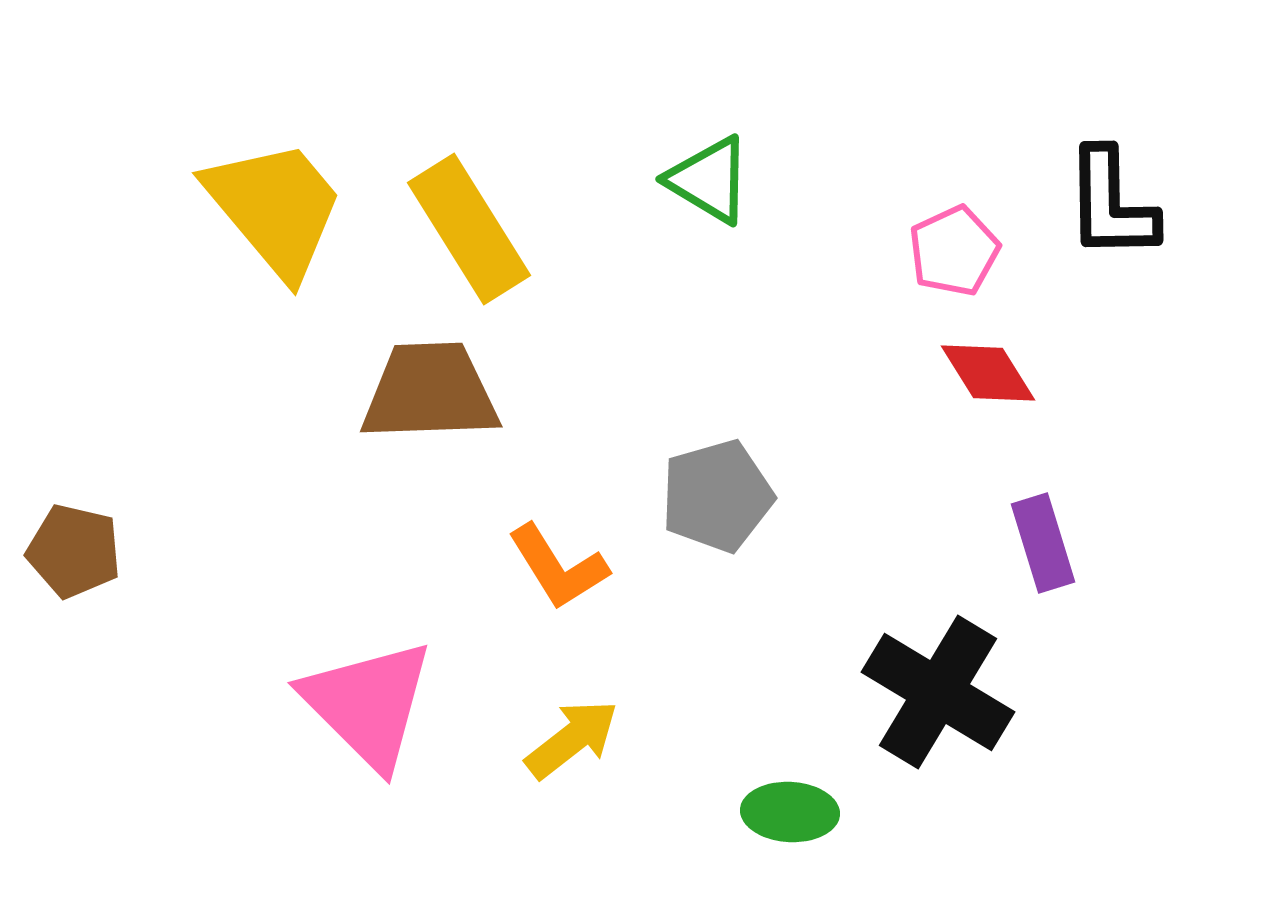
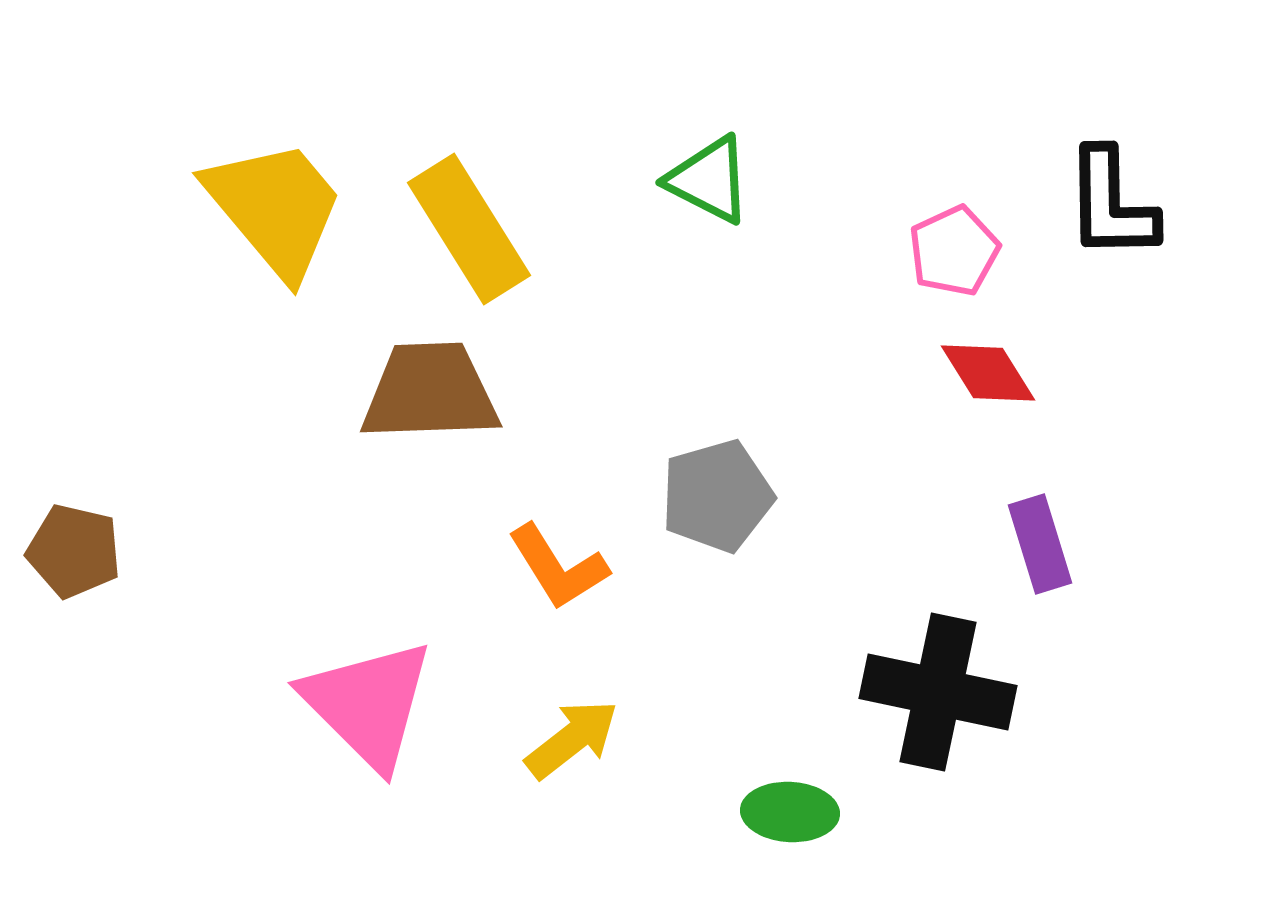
green triangle: rotated 4 degrees counterclockwise
purple rectangle: moved 3 px left, 1 px down
black cross: rotated 19 degrees counterclockwise
